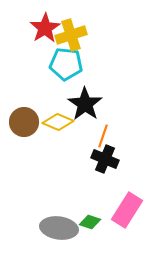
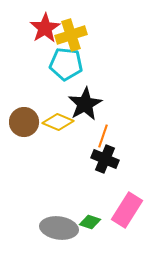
black star: rotated 8 degrees clockwise
